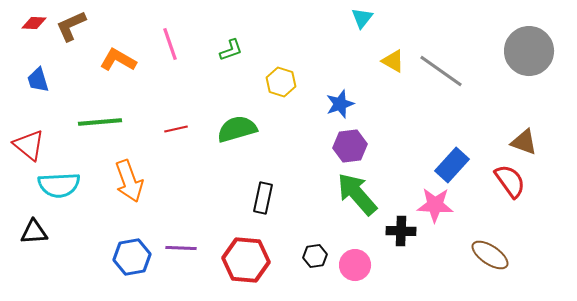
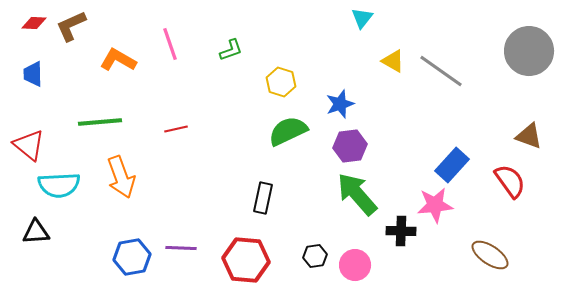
blue trapezoid: moved 5 px left, 6 px up; rotated 16 degrees clockwise
green semicircle: moved 51 px right, 2 px down; rotated 9 degrees counterclockwise
brown triangle: moved 5 px right, 6 px up
orange arrow: moved 8 px left, 4 px up
pink star: rotated 9 degrees counterclockwise
black triangle: moved 2 px right
